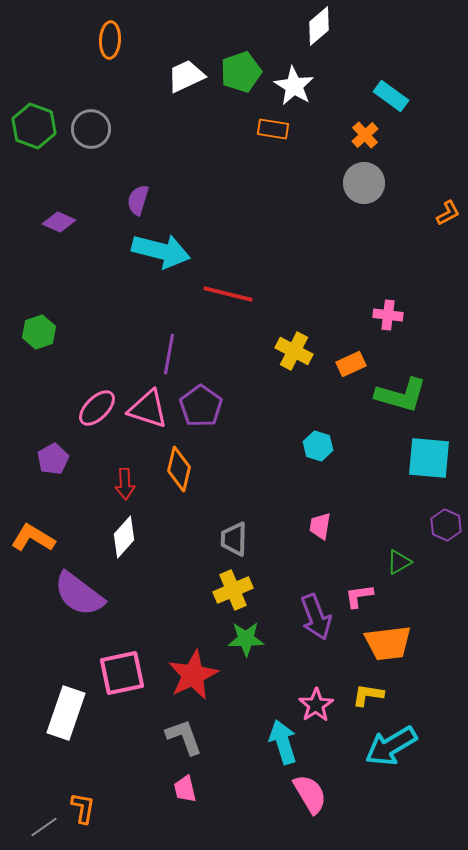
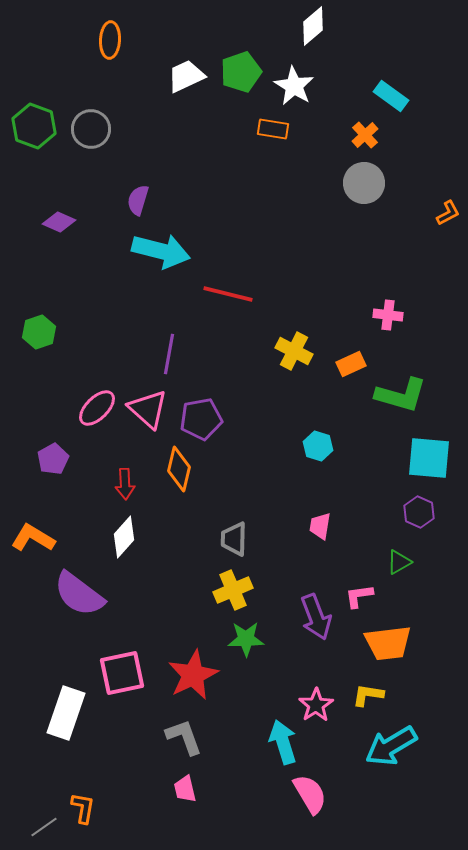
white diamond at (319, 26): moved 6 px left
purple pentagon at (201, 406): moved 13 px down; rotated 27 degrees clockwise
pink triangle at (148, 409): rotated 24 degrees clockwise
purple hexagon at (446, 525): moved 27 px left, 13 px up
